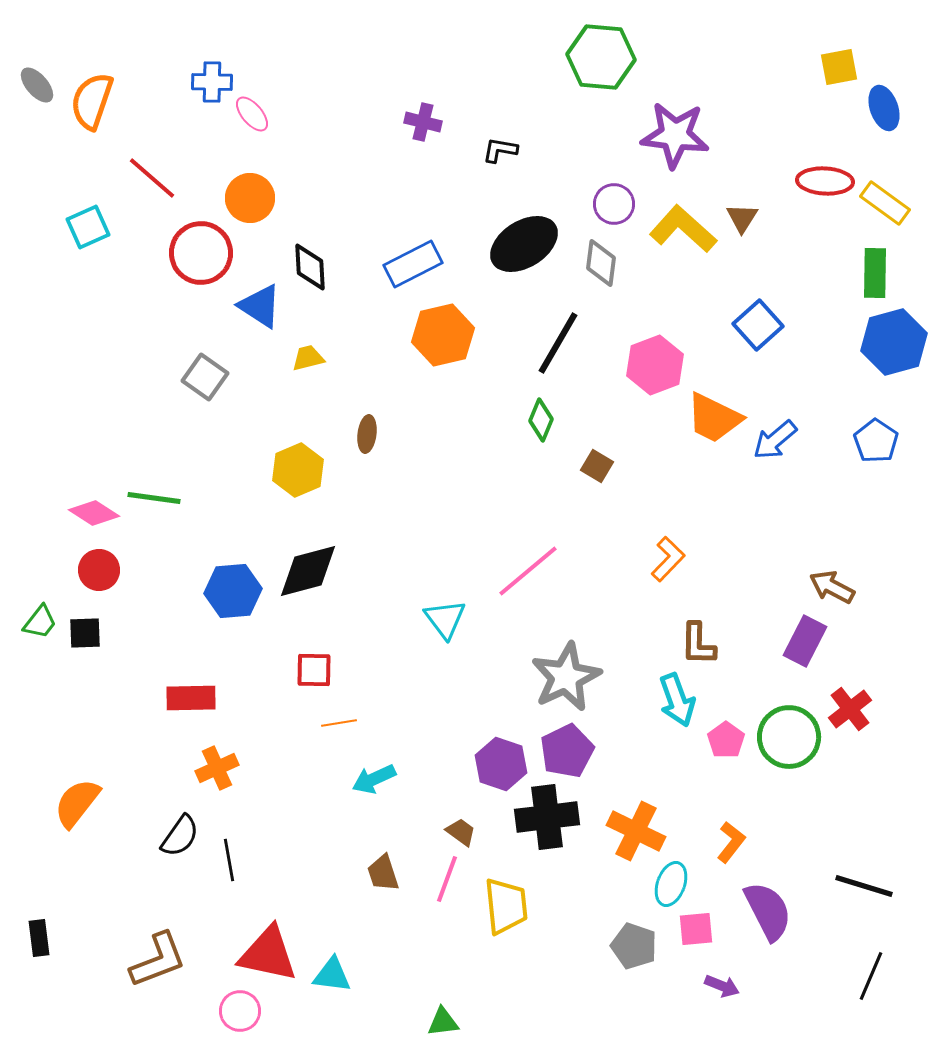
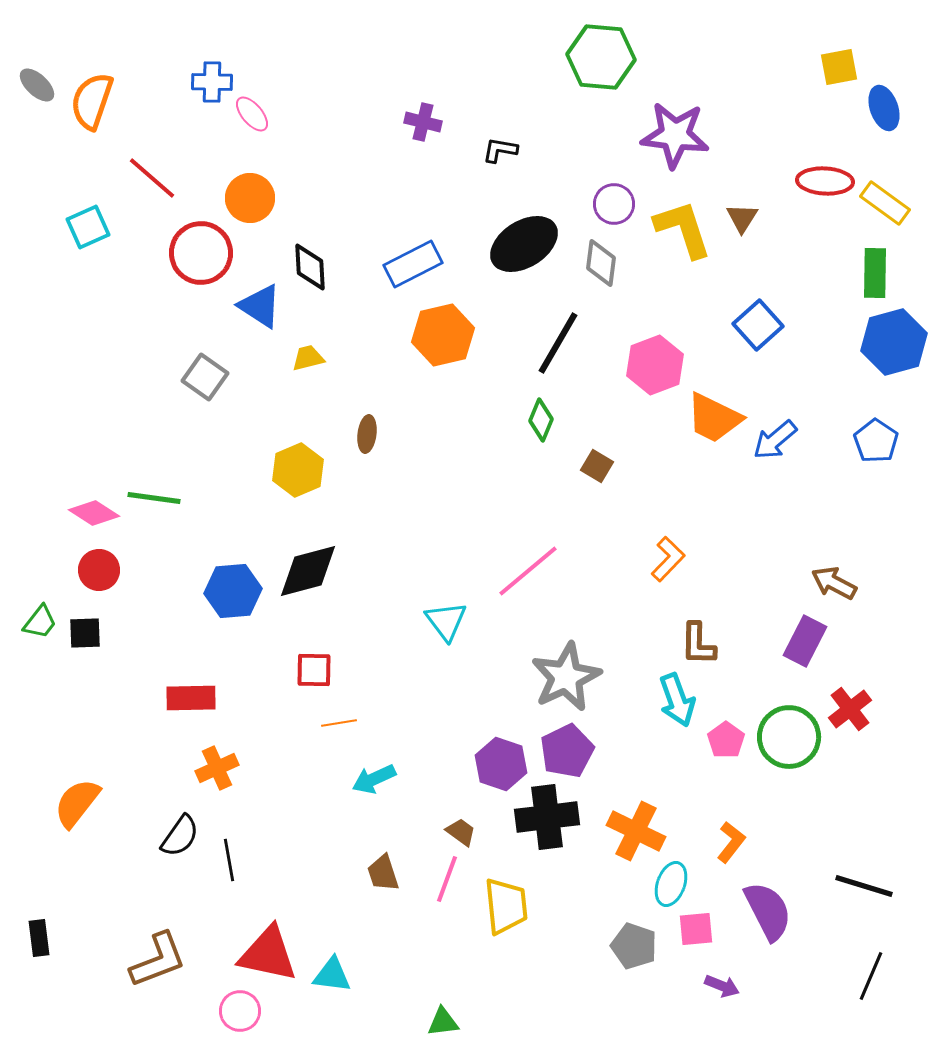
gray ellipse at (37, 85): rotated 6 degrees counterclockwise
yellow L-shape at (683, 229): rotated 30 degrees clockwise
brown arrow at (832, 587): moved 2 px right, 4 px up
cyan triangle at (445, 619): moved 1 px right, 2 px down
